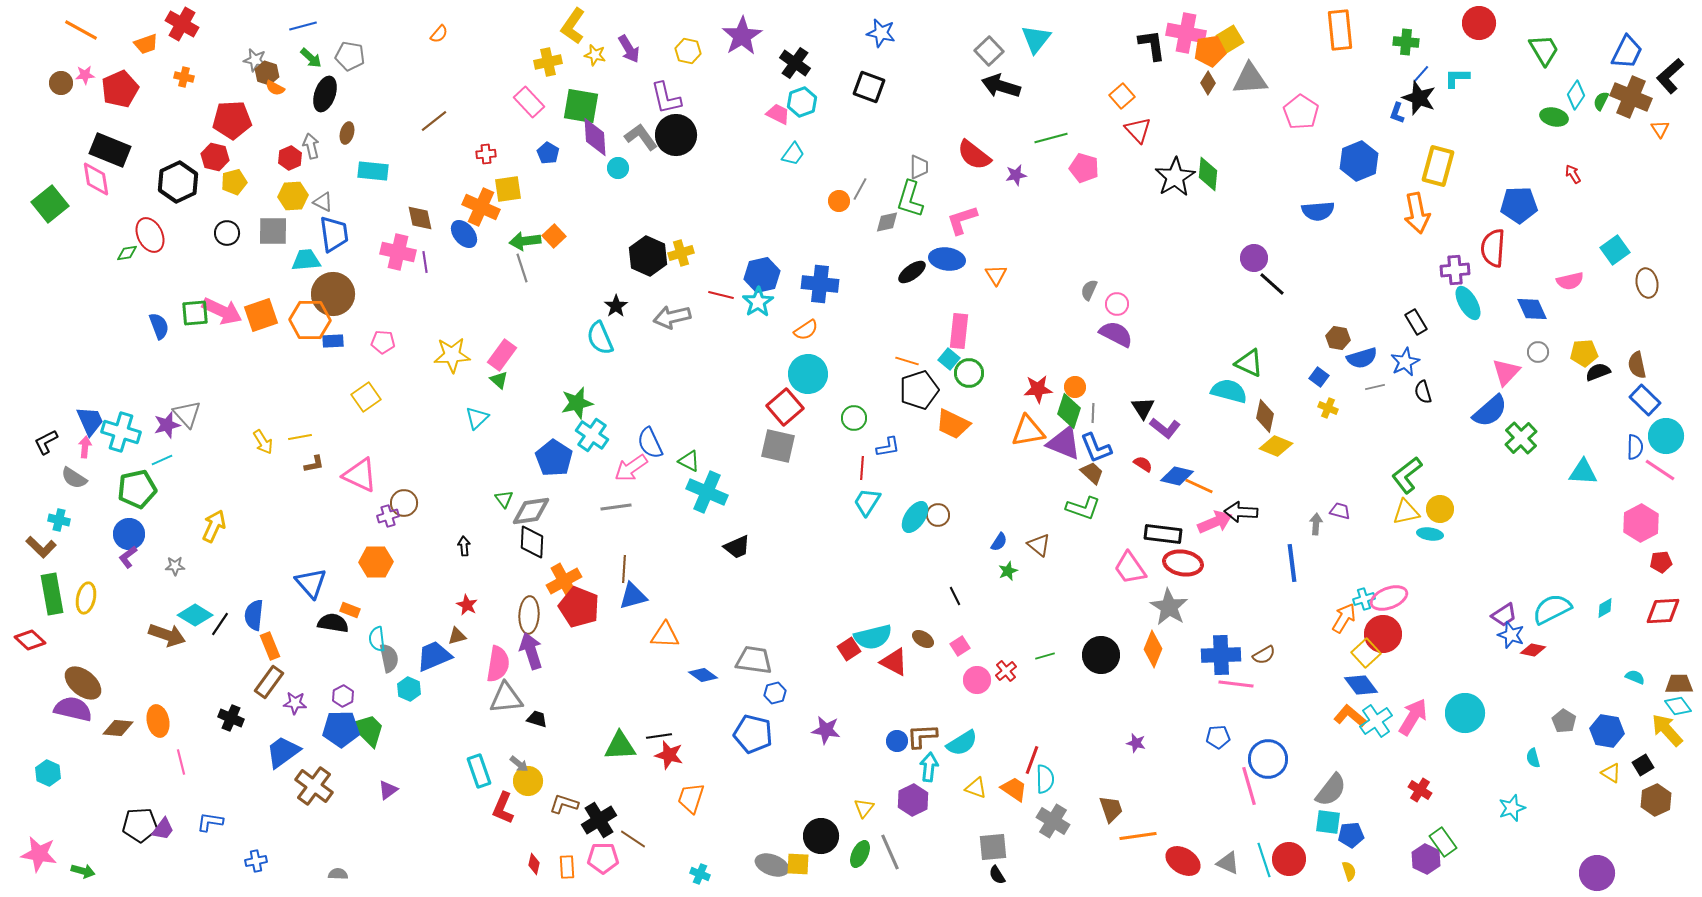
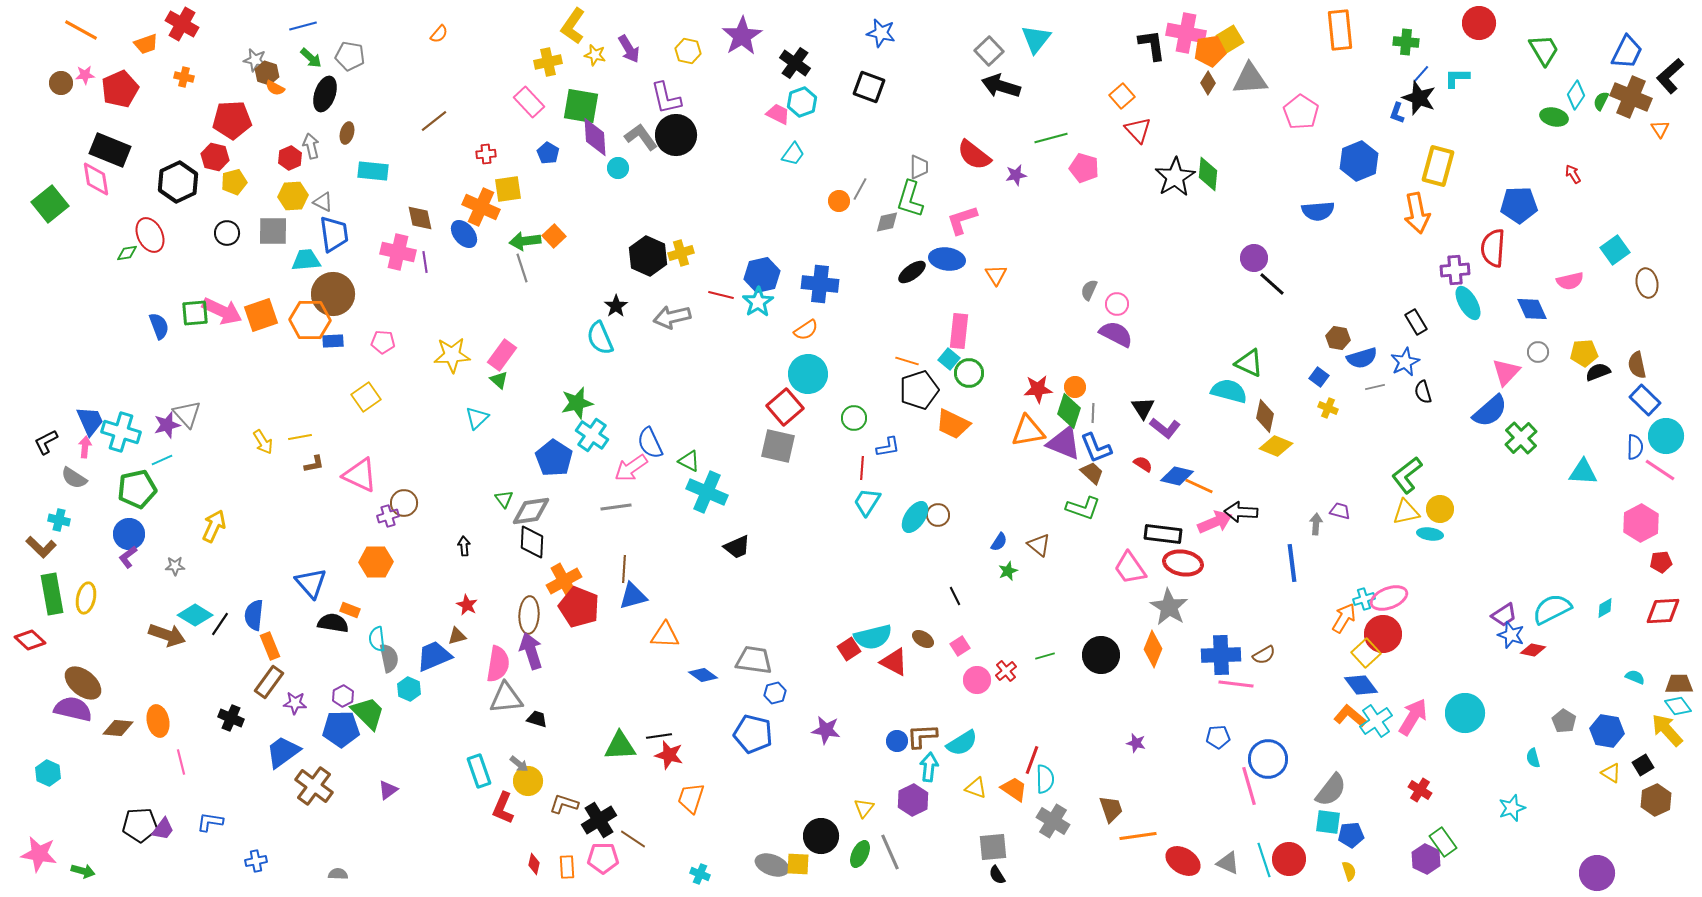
green trapezoid at (368, 730): moved 17 px up
